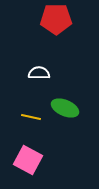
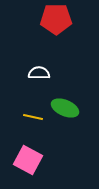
yellow line: moved 2 px right
